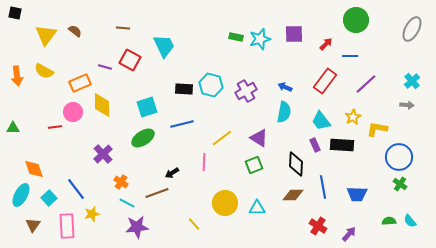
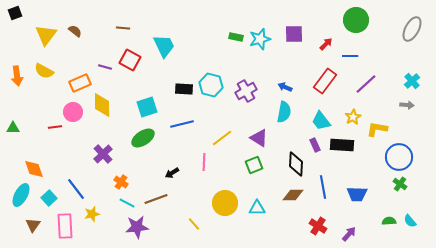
black square at (15, 13): rotated 32 degrees counterclockwise
brown line at (157, 193): moved 1 px left, 6 px down
pink rectangle at (67, 226): moved 2 px left
